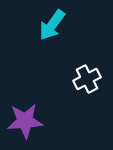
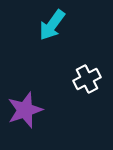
purple star: moved 11 px up; rotated 15 degrees counterclockwise
